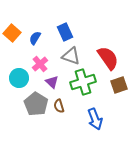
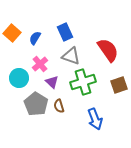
red semicircle: moved 8 px up
